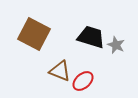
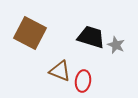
brown square: moved 4 px left, 1 px up
red ellipse: rotated 40 degrees counterclockwise
